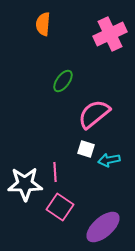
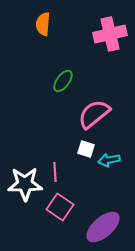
pink cross: rotated 12 degrees clockwise
